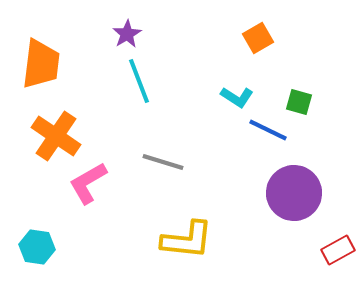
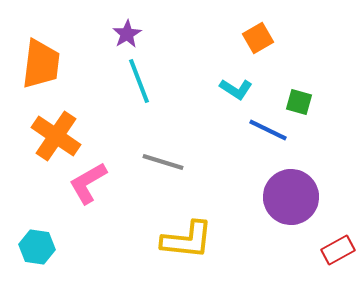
cyan L-shape: moved 1 px left, 8 px up
purple circle: moved 3 px left, 4 px down
